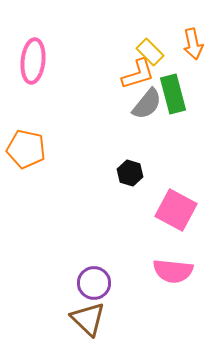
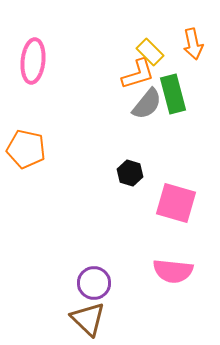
pink square: moved 7 px up; rotated 12 degrees counterclockwise
